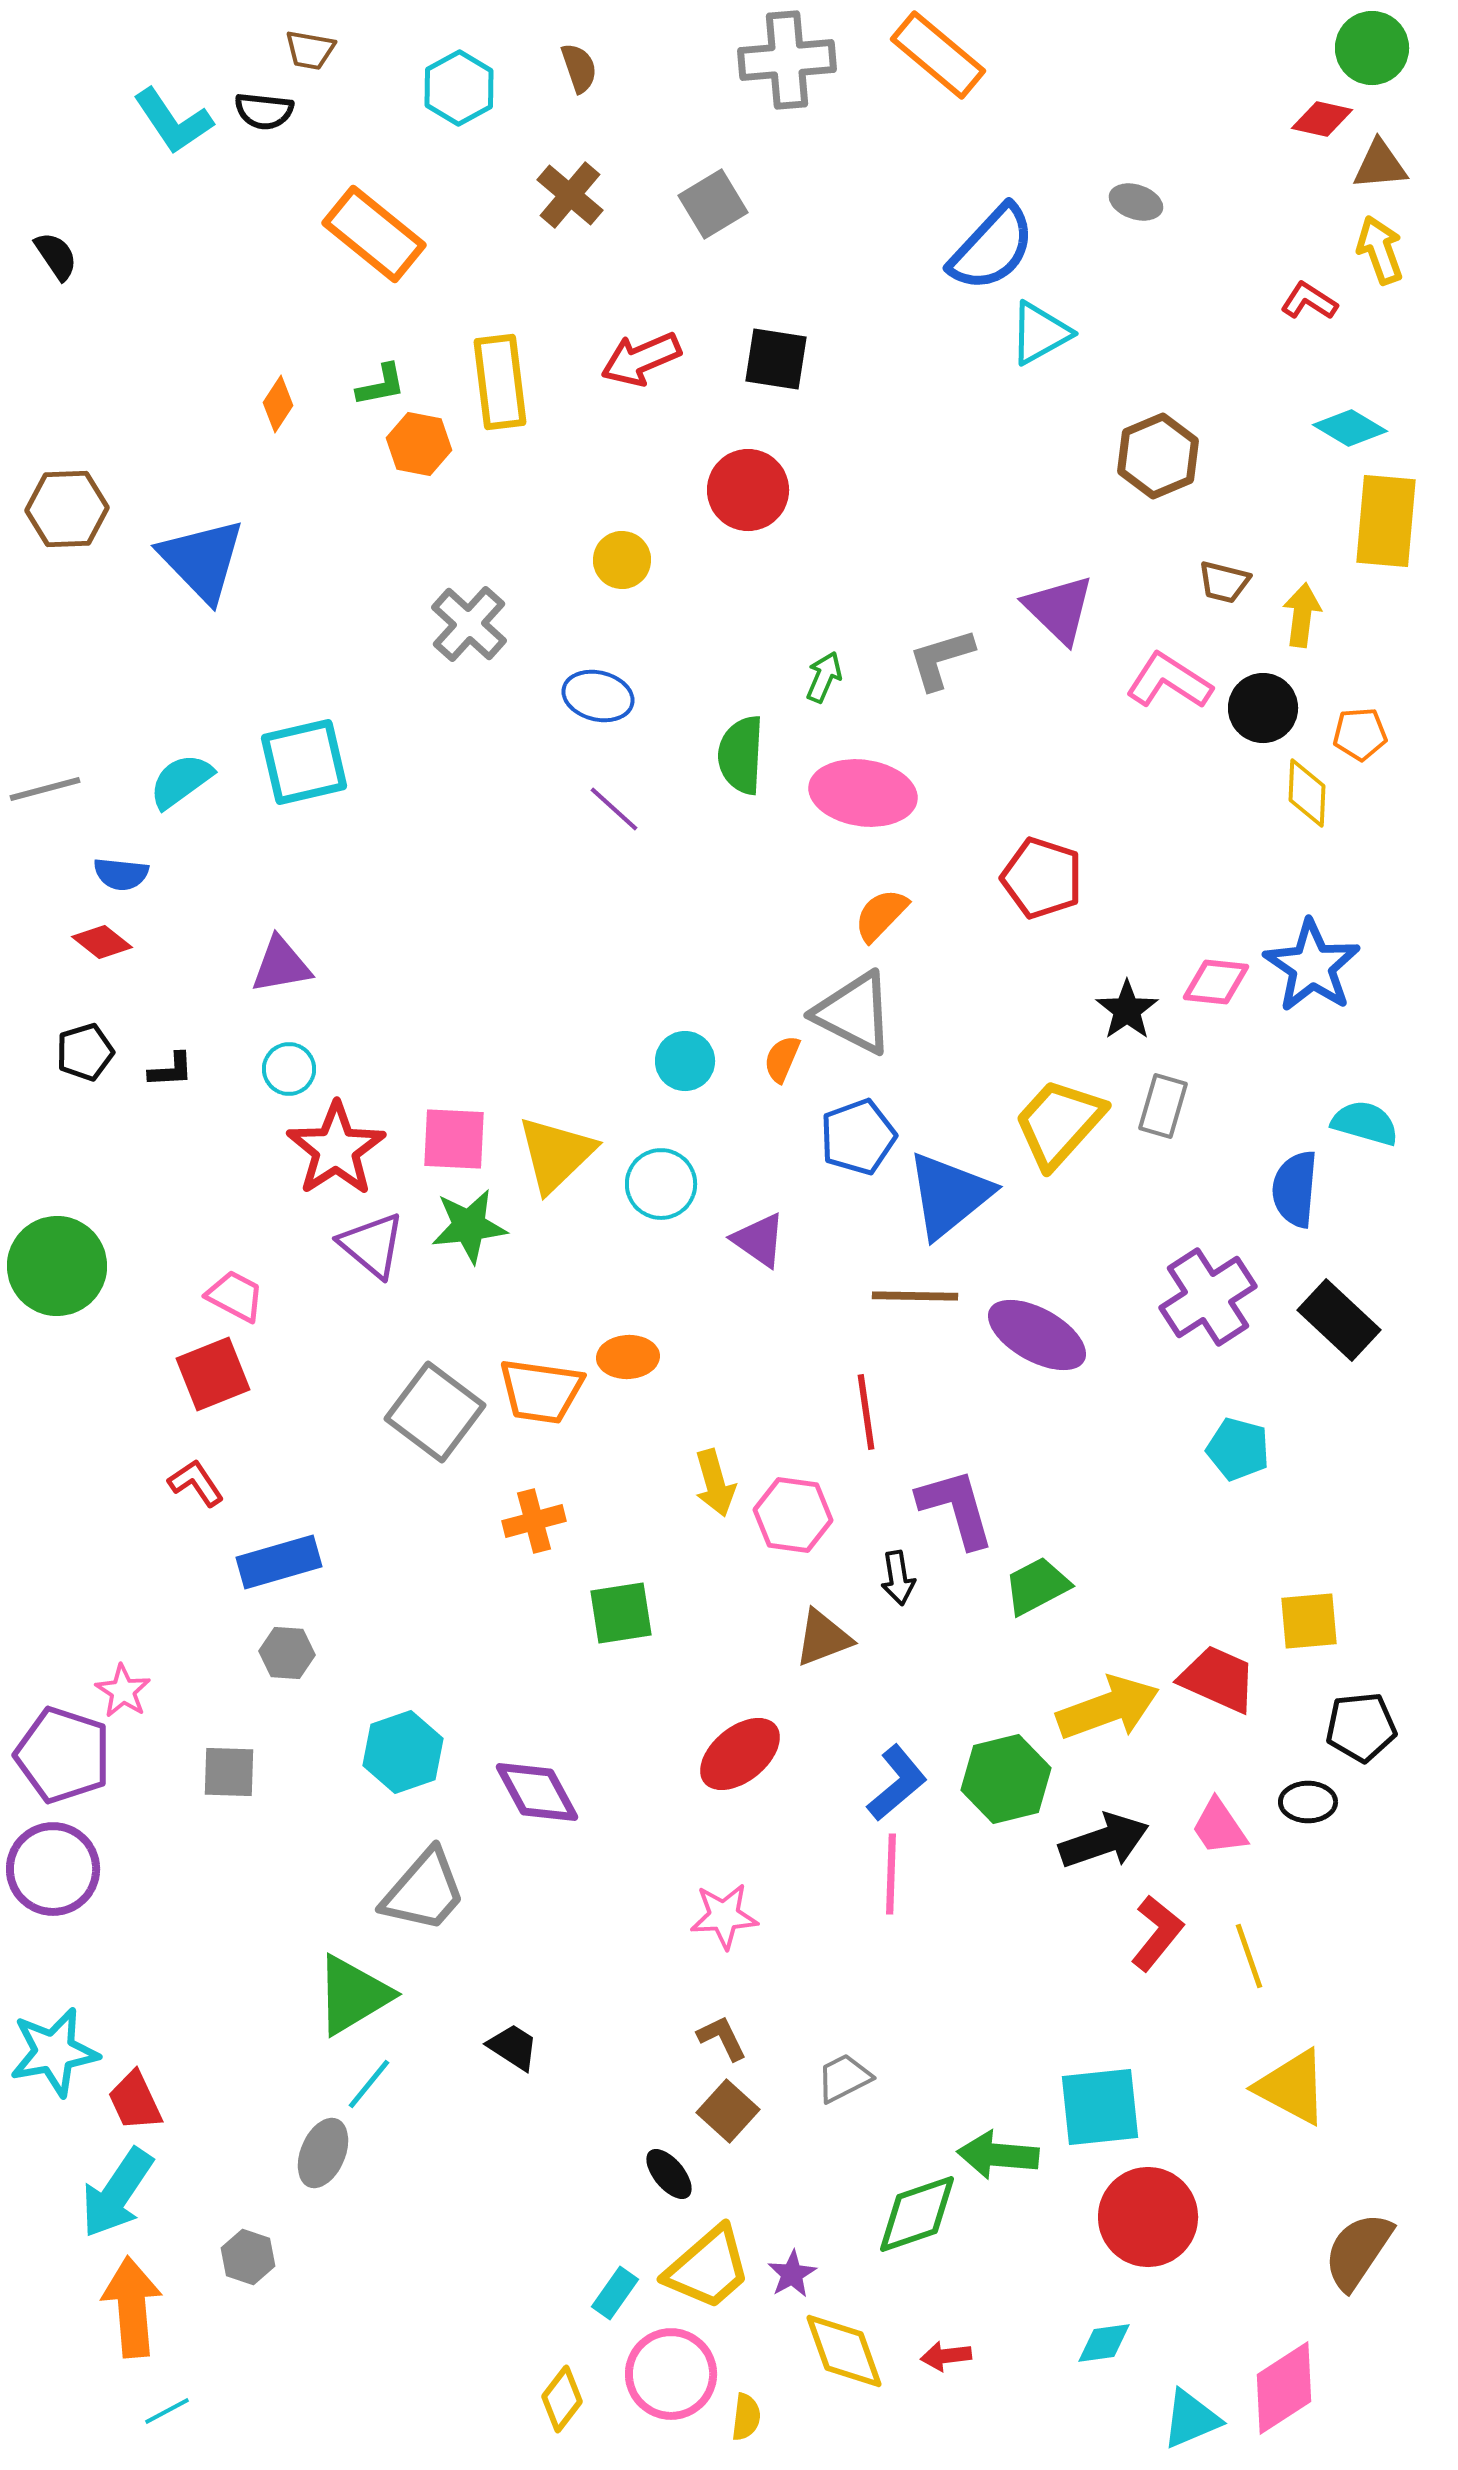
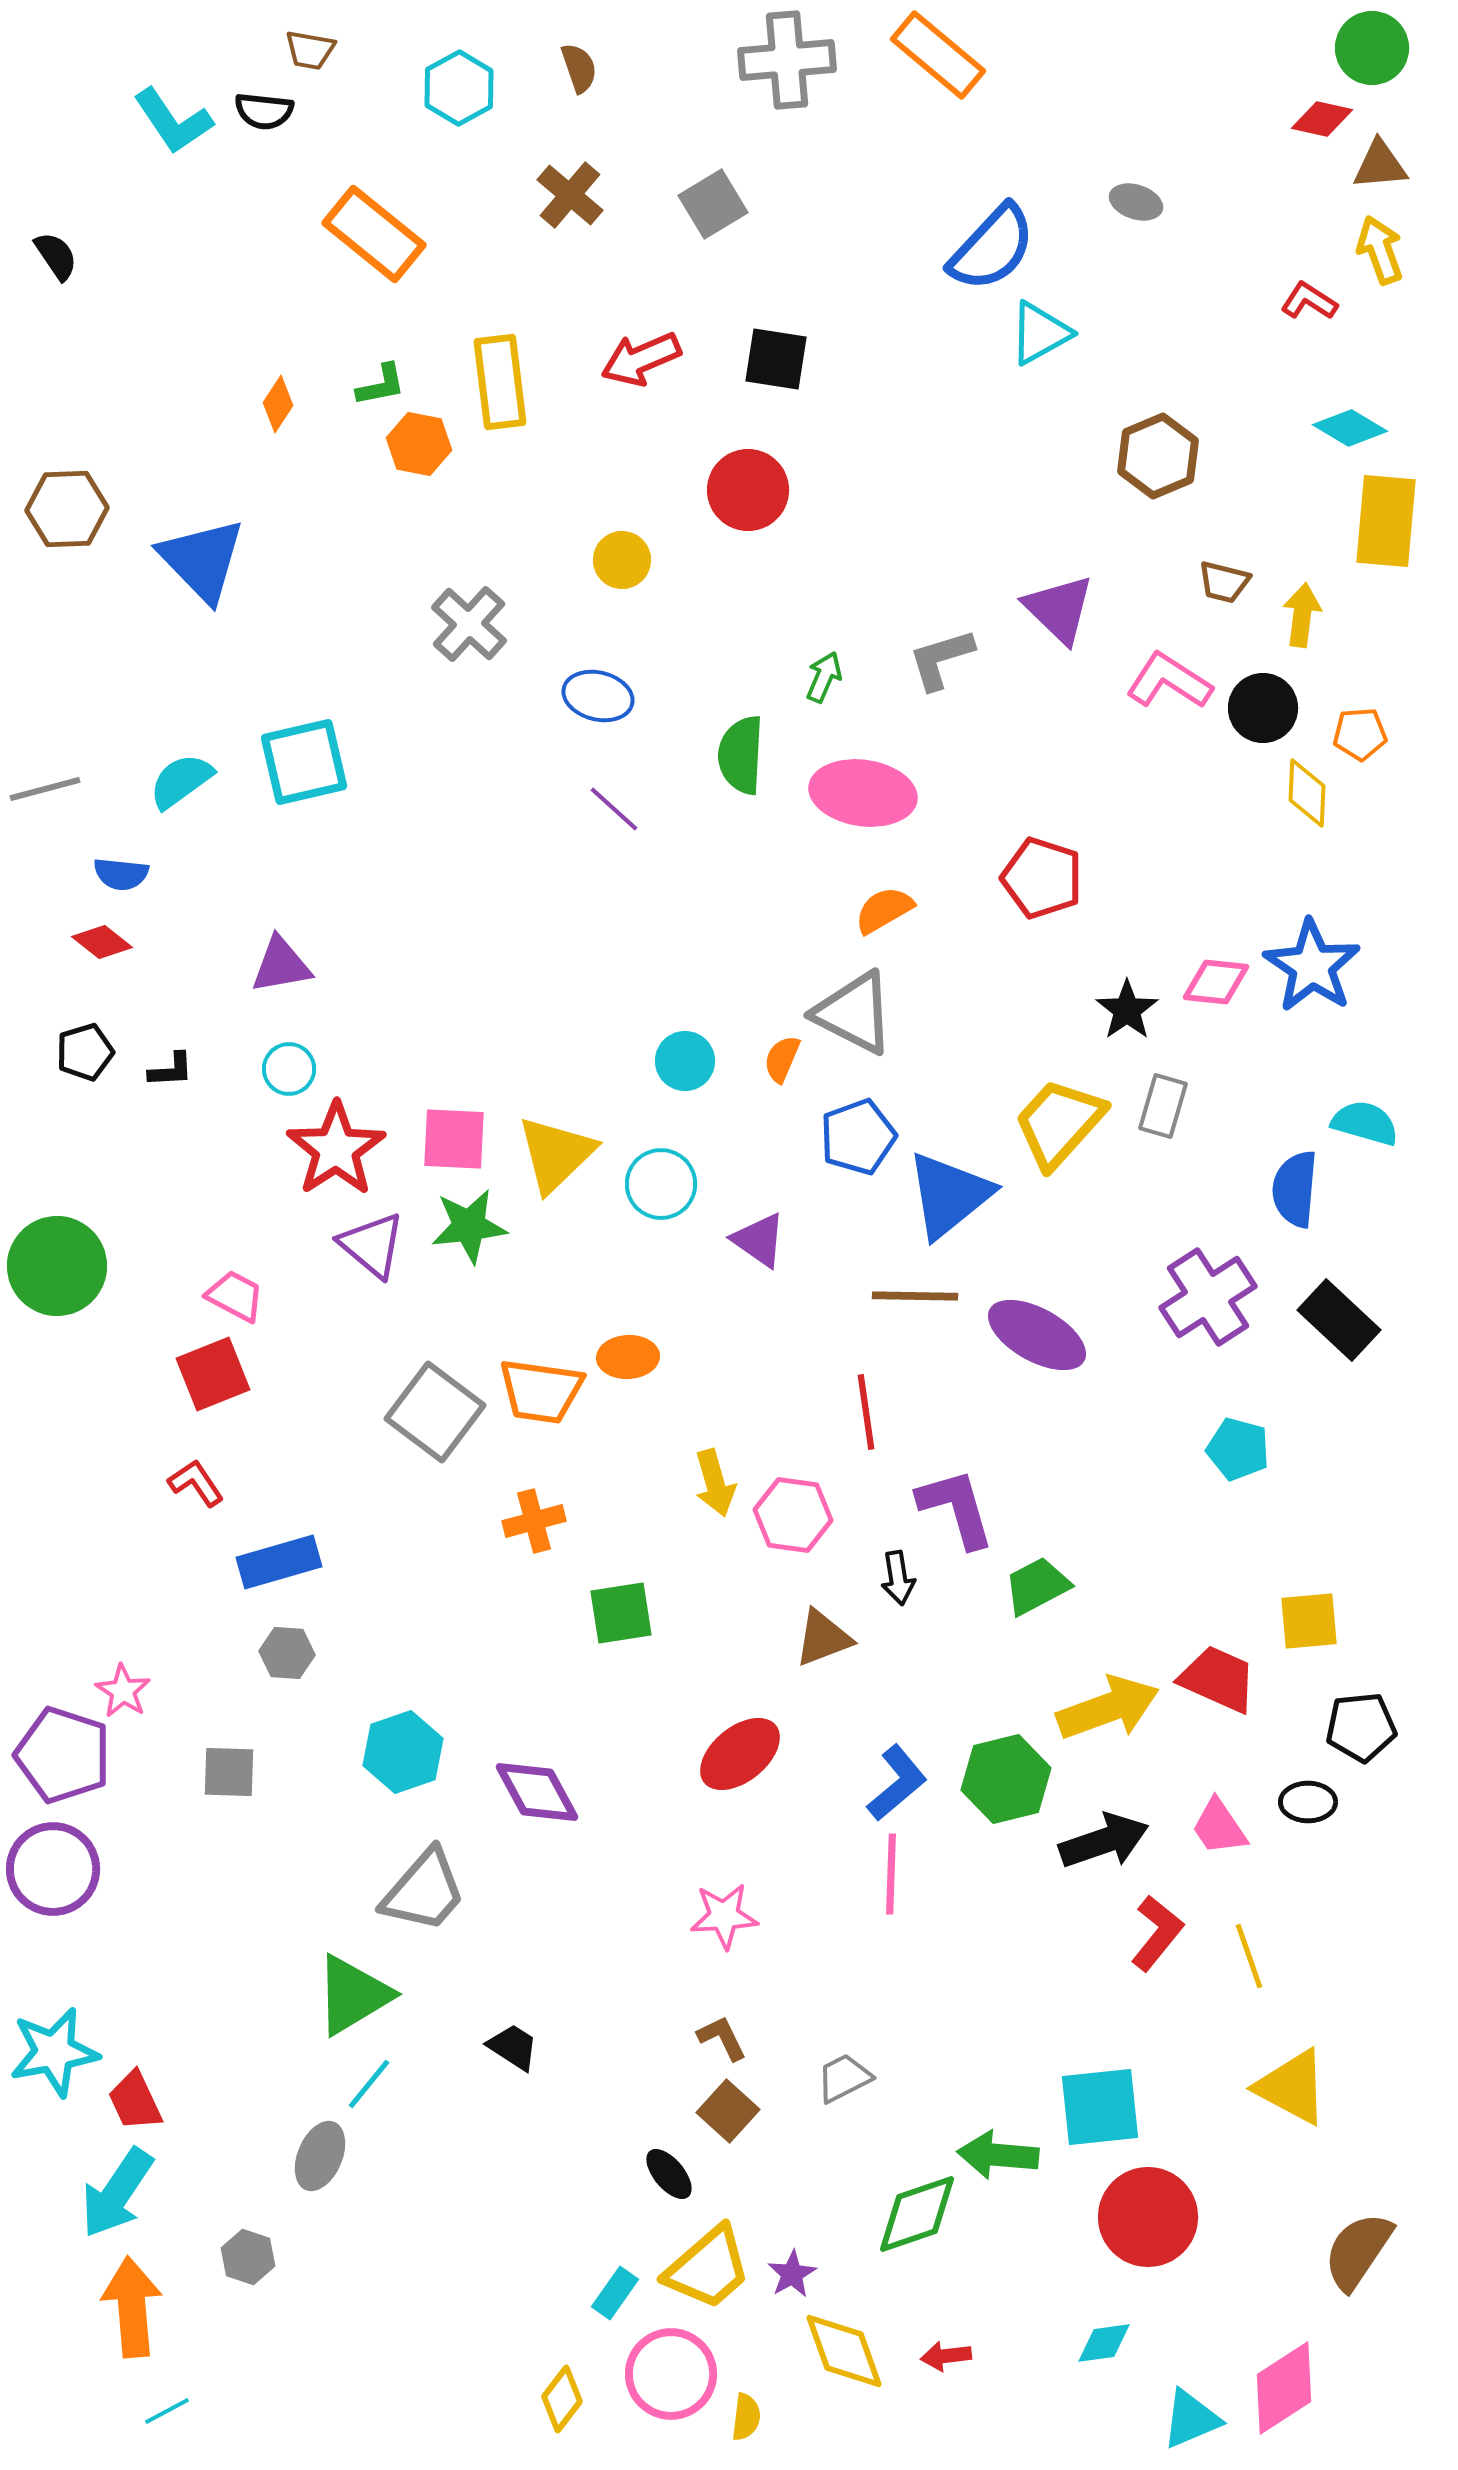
orange semicircle at (881, 915): moved 3 px right, 5 px up; rotated 16 degrees clockwise
gray ellipse at (323, 2153): moved 3 px left, 3 px down
